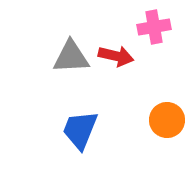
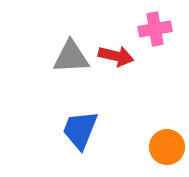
pink cross: moved 1 px right, 2 px down
orange circle: moved 27 px down
